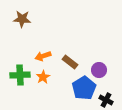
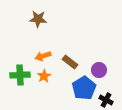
brown star: moved 16 px right
orange star: moved 1 px right, 1 px up
